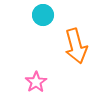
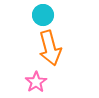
orange arrow: moved 26 px left, 2 px down
